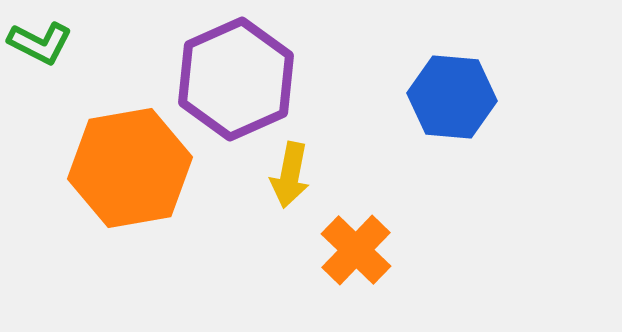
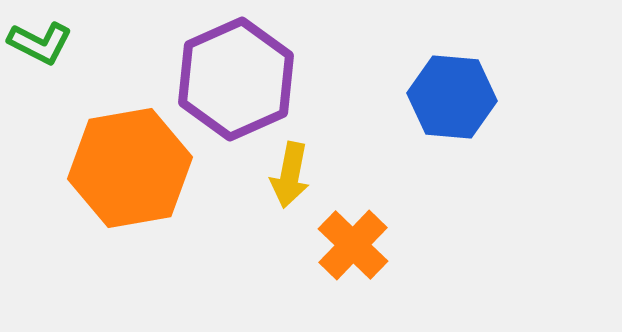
orange cross: moved 3 px left, 5 px up
